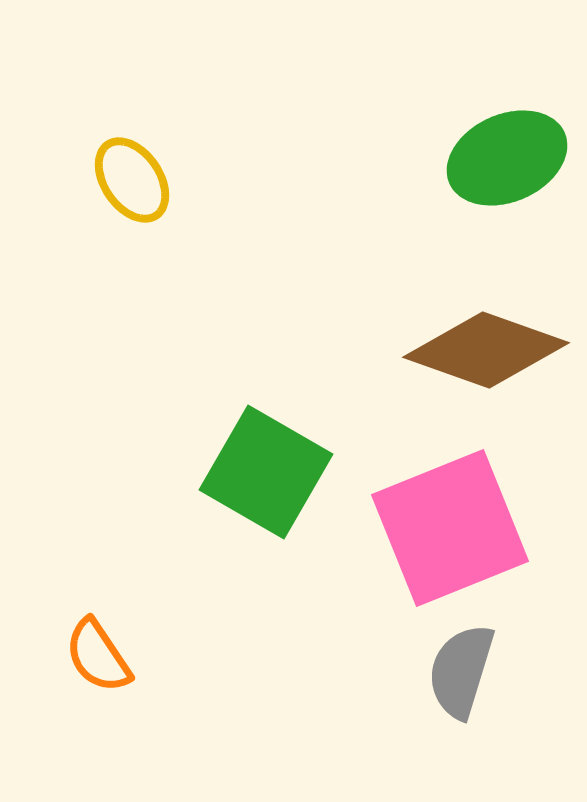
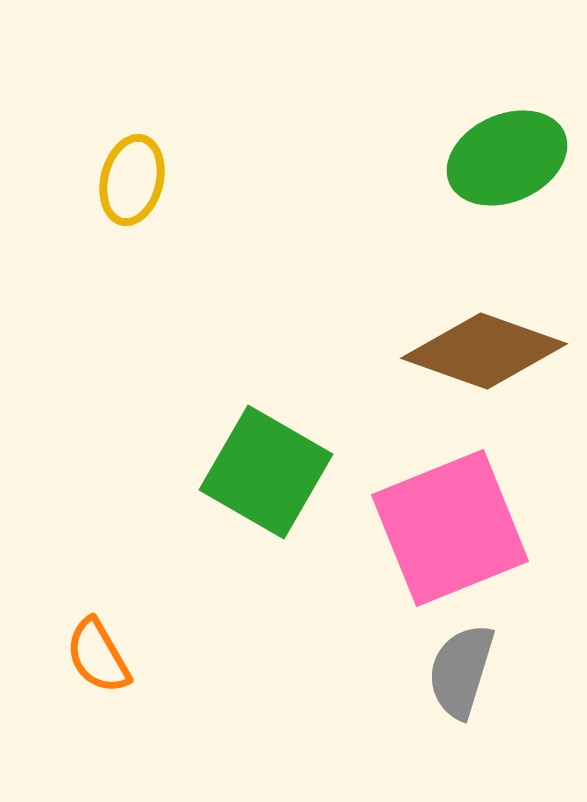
yellow ellipse: rotated 48 degrees clockwise
brown diamond: moved 2 px left, 1 px down
orange semicircle: rotated 4 degrees clockwise
